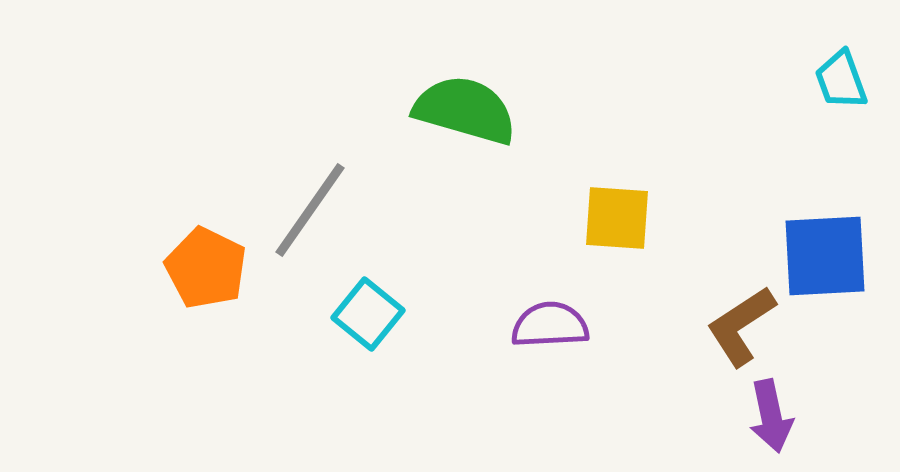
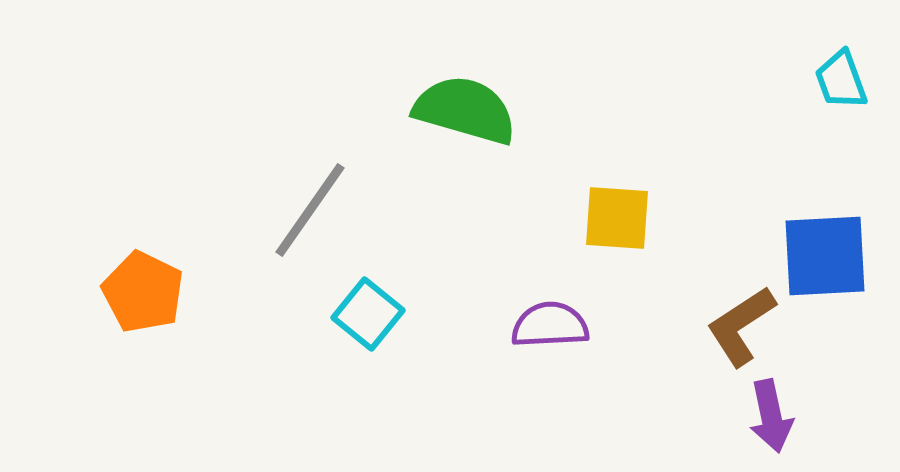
orange pentagon: moved 63 px left, 24 px down
